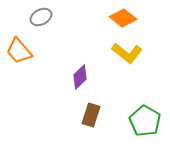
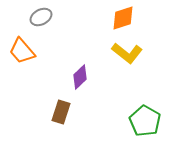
orange diamond: rotated 56 degrees counterclockwise
orange trapezoid: moved 3 px right
brown rectangle: moved 30 px left, 3 px up
